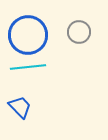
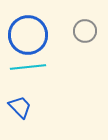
gray circle: moved 6 px right, 1 px up
